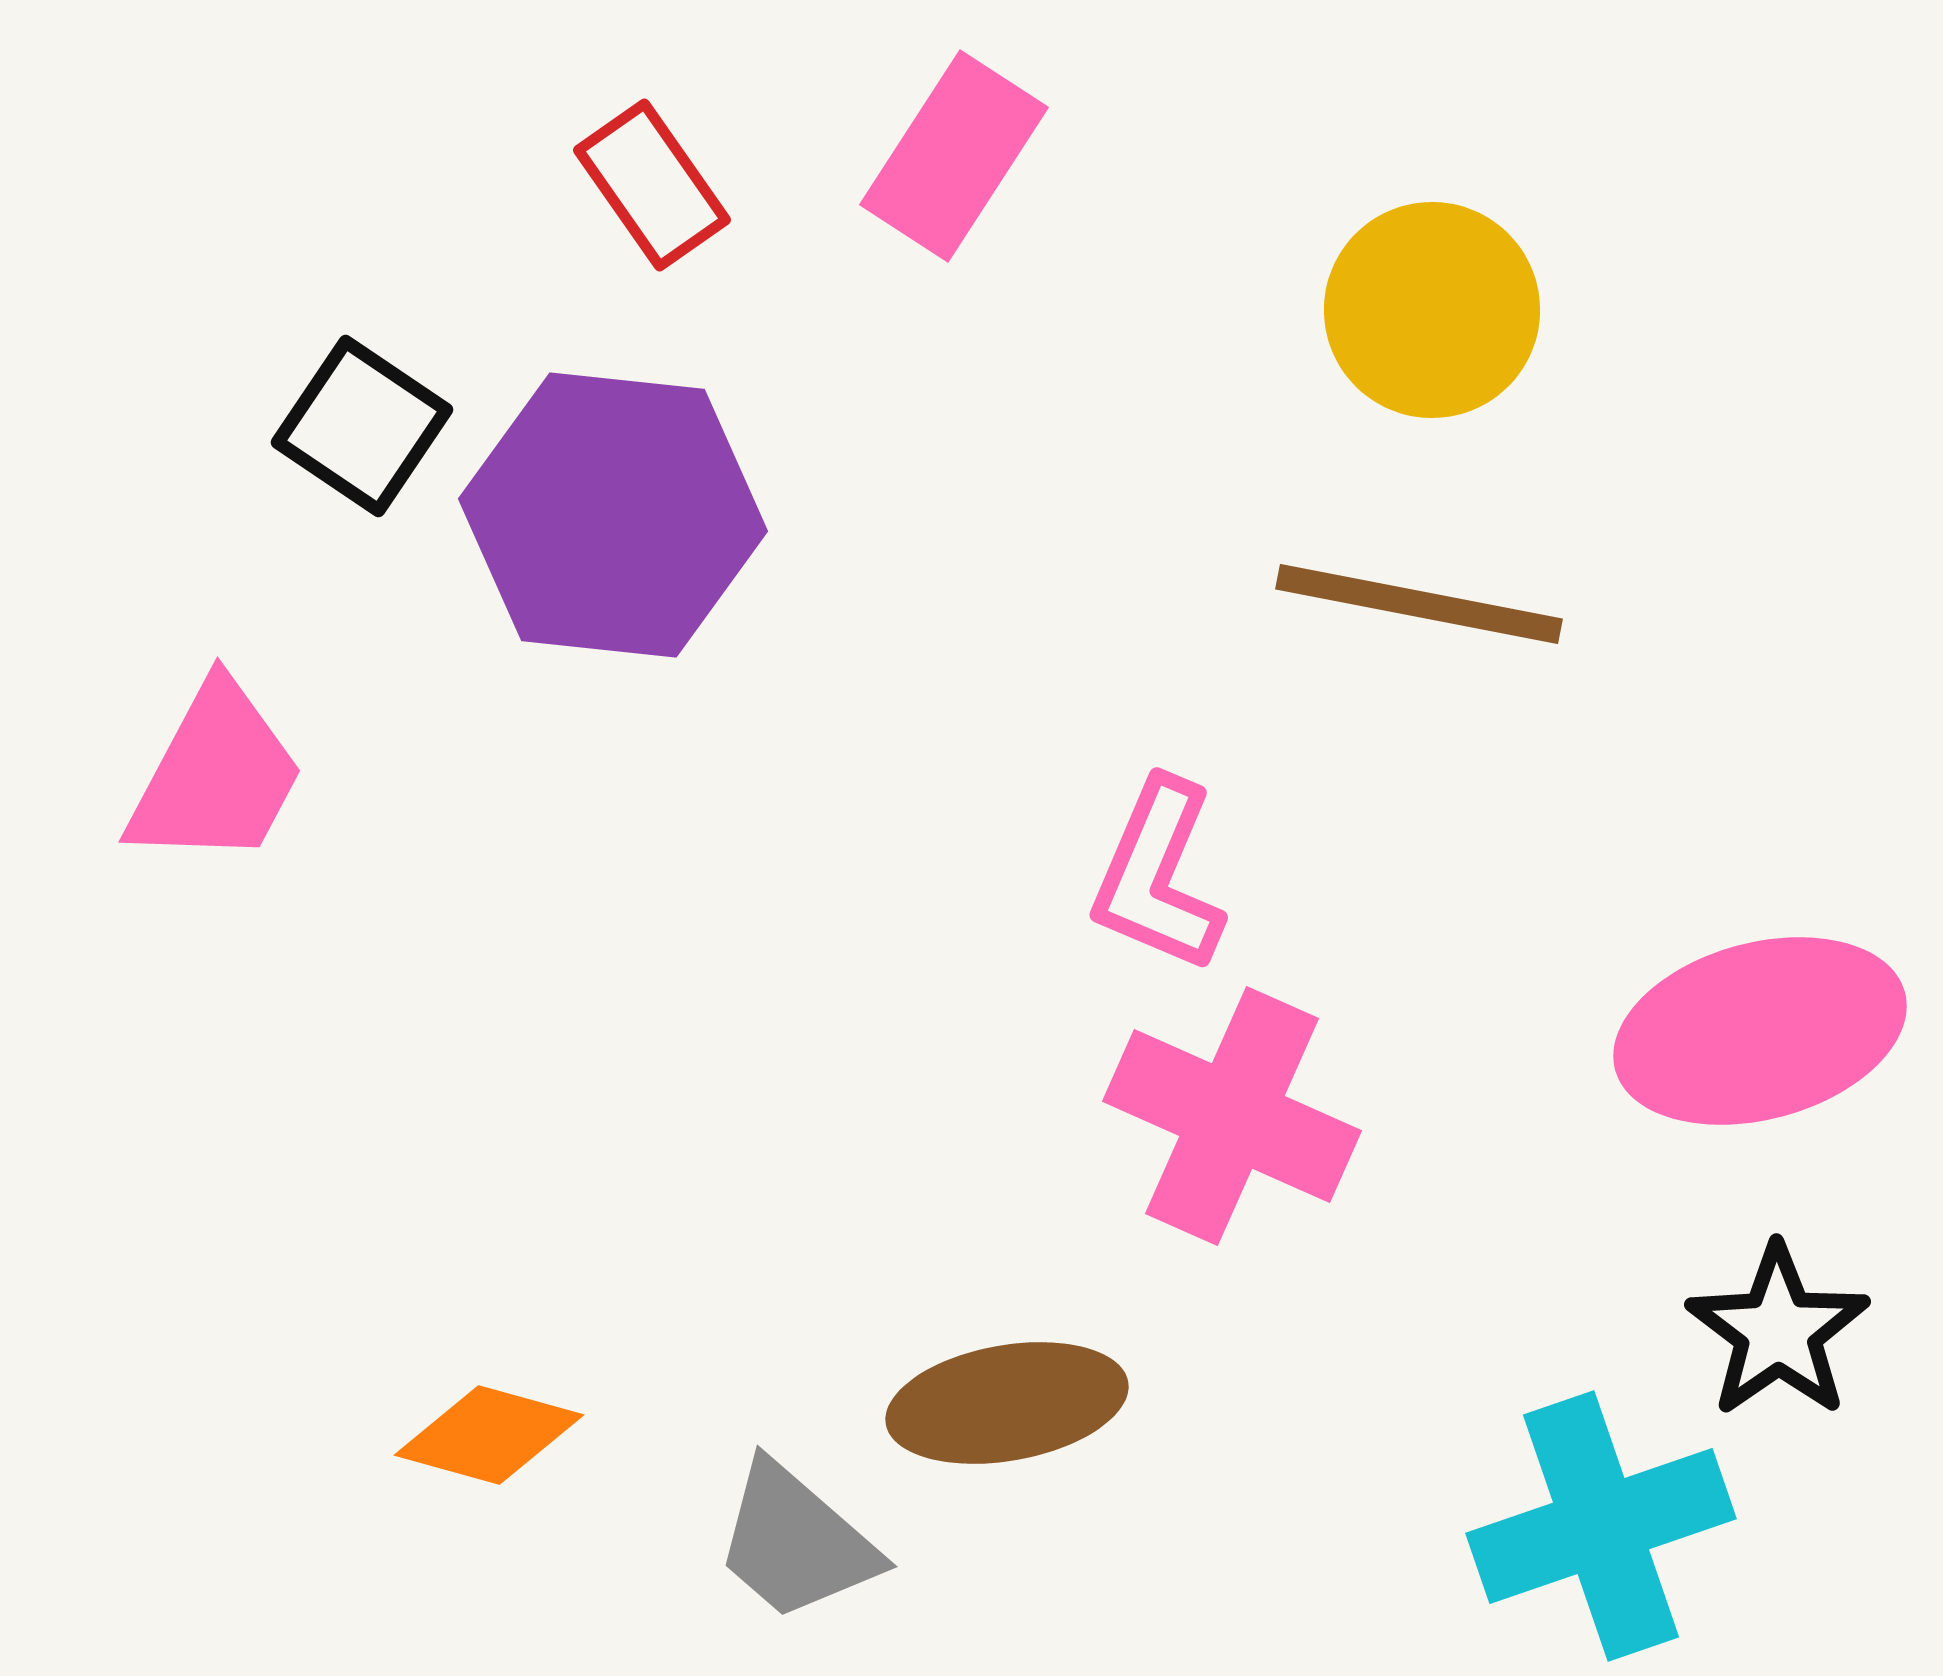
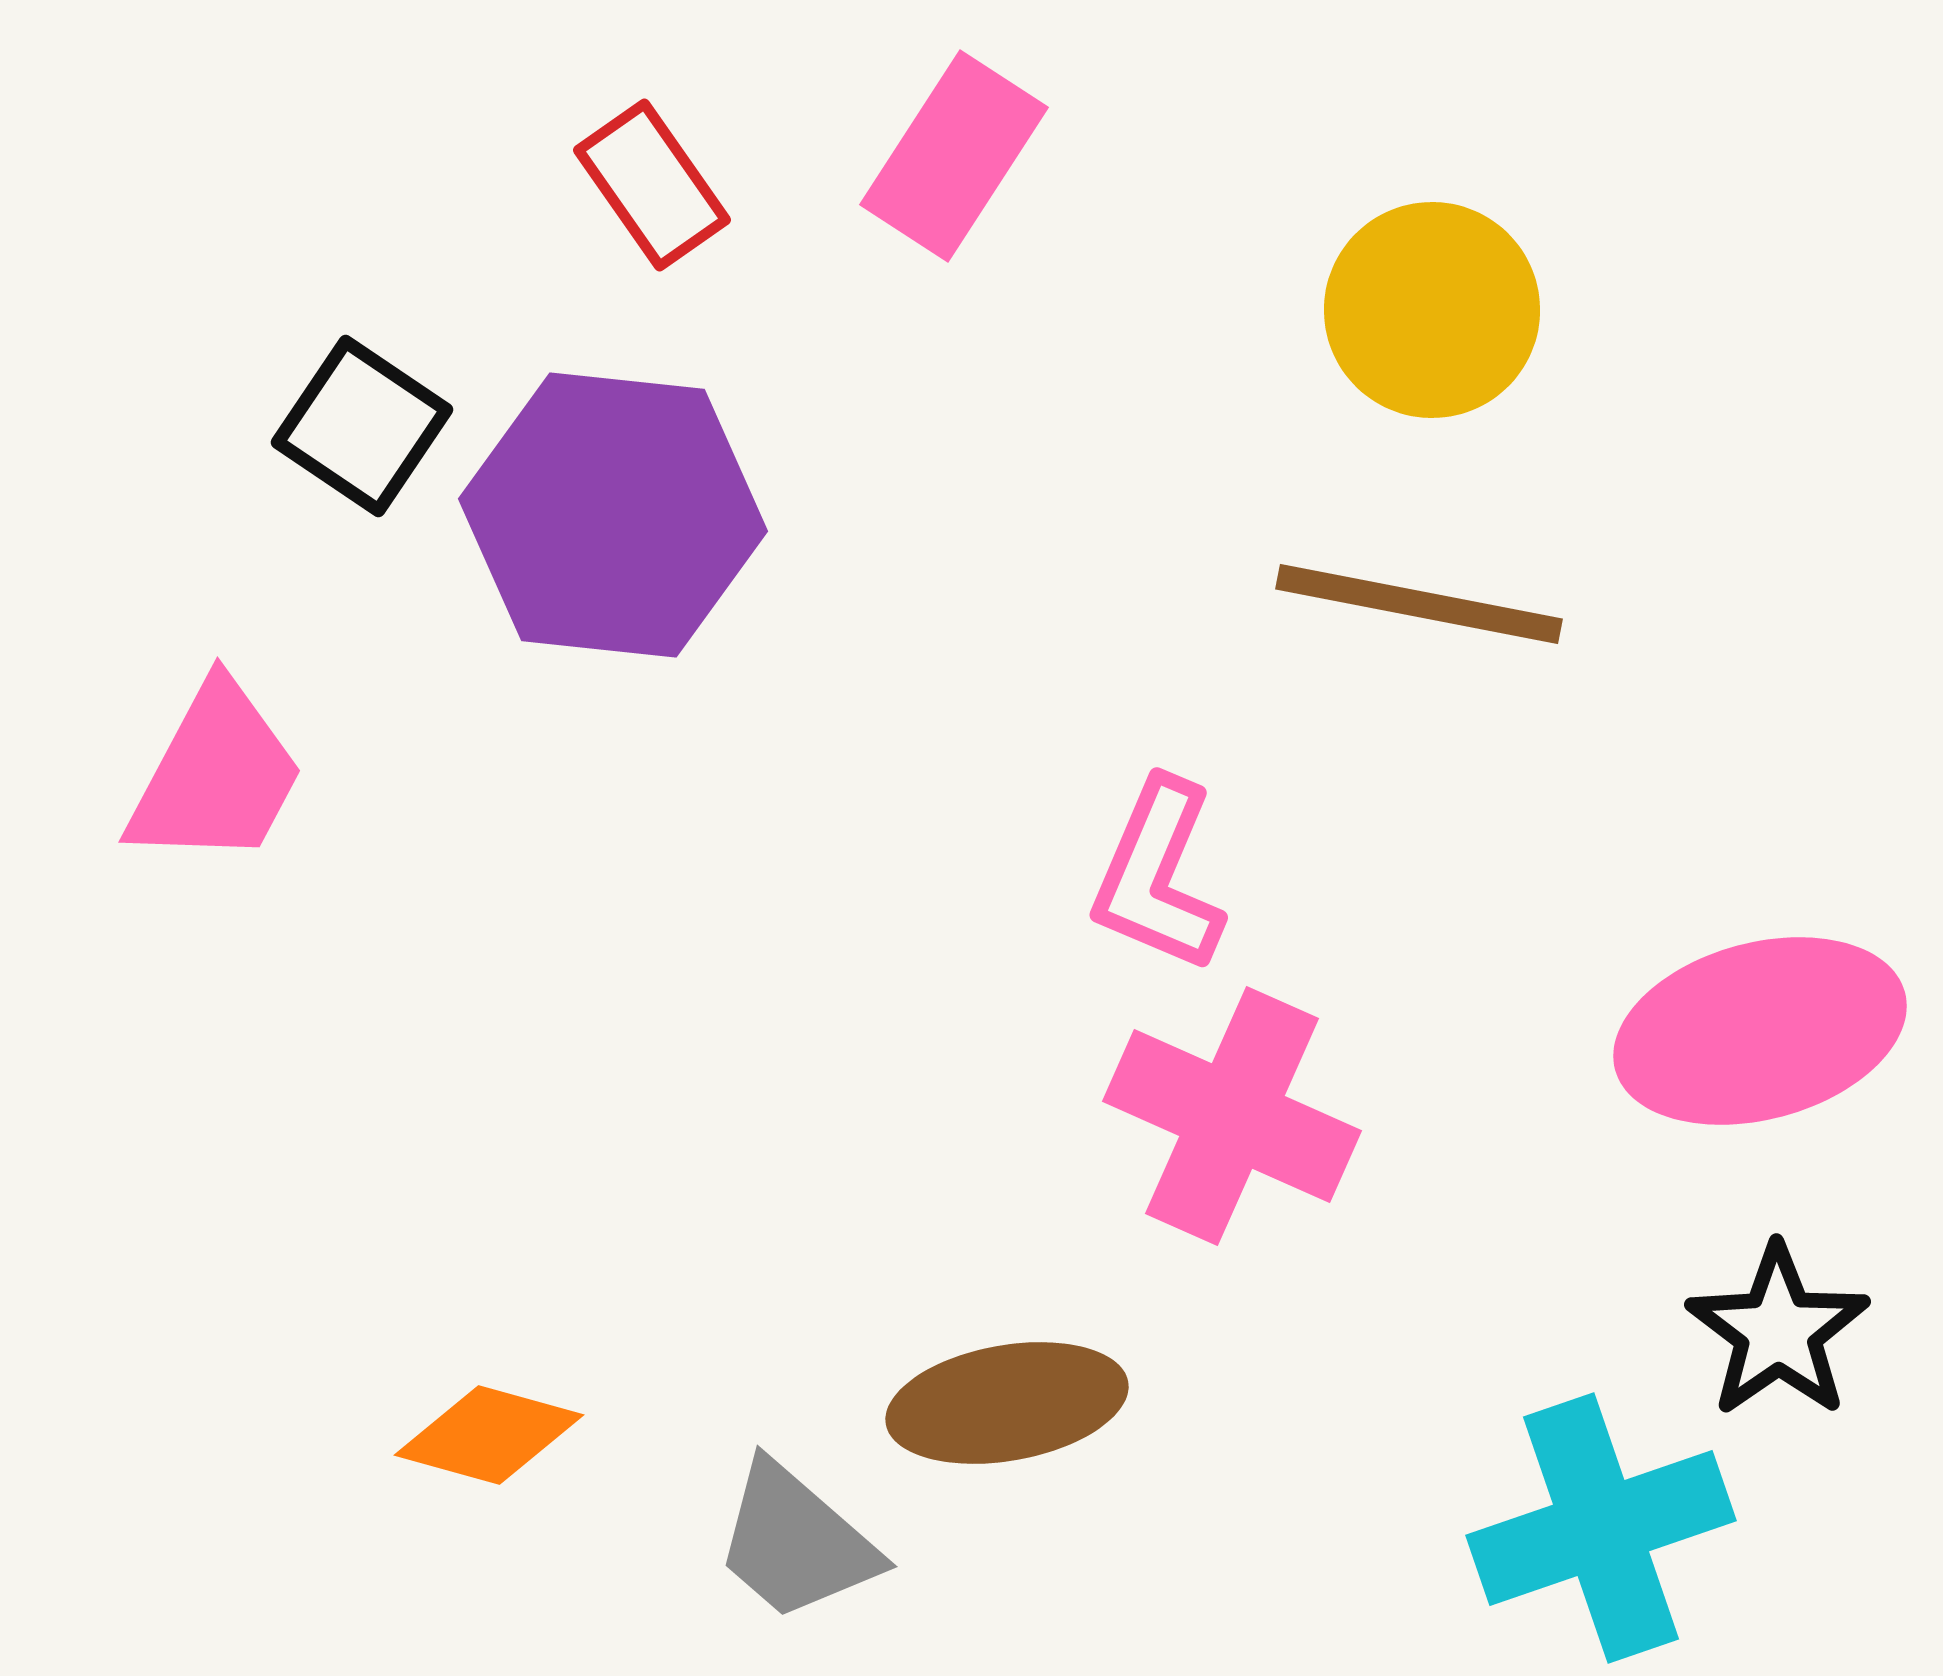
cyan cross: moved 2 px down
